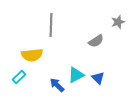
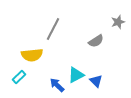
gray line: moved 2 px right, 4 px down; rotated 25 degrees clockwise
blue triangle: moved 2 px left, 3 px down
